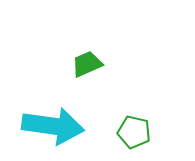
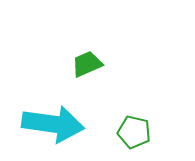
cyan arrow: moved 2 px up
